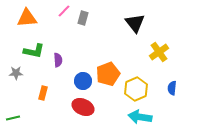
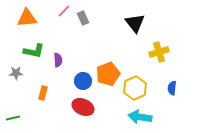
gray rectangle: rotated 40 degrees counterclockwise
yellow cross: rotated 18 degrees clockwise
yellow hexagon: moved 1 px left, 1 px up
